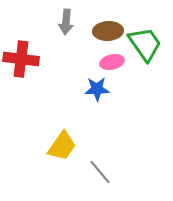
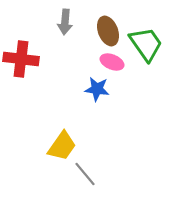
gray arrow: moved 1 px left
brown ellipse: rotated 72 degrees clockwise
green trapezoid: moved 1 px right
pink ellipse: rotated 35 degrees clockwise
blue star: rotated 10 degrees clockwise
gray line: moved 15 px left, 2 px down
